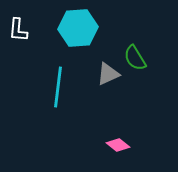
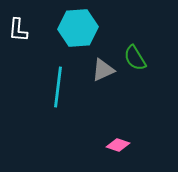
gray triangle: moved 5 px left, 4 px up
pink diamond: rotated 20 degrees counterclockwise
